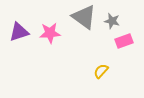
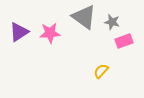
gray star: moved 1 px down
purple triangle: rotated 15 degrees counterclockwise
